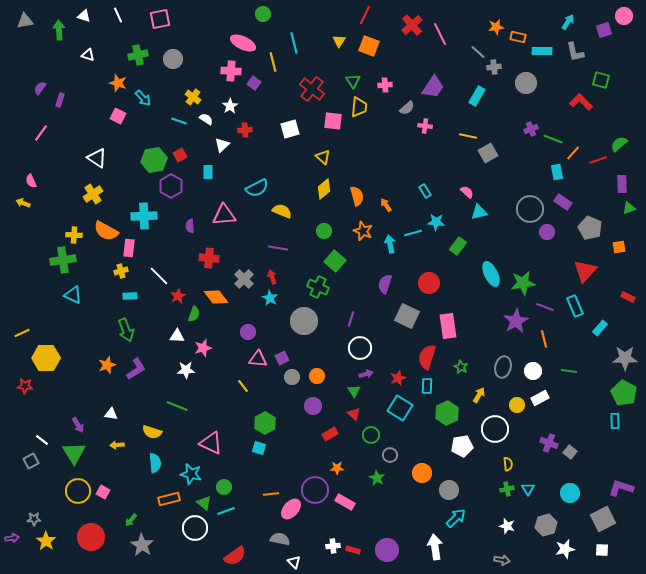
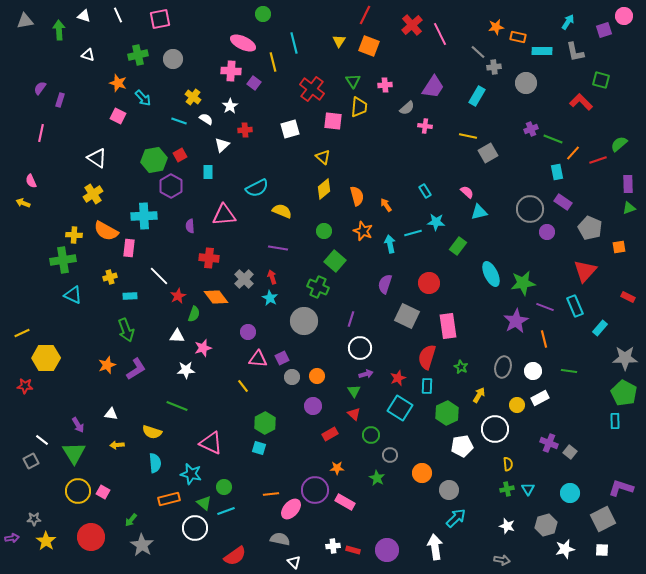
pink line at (41, 133): rotated 24 degrees counterclockwise
purple rectangle at (622, 184): moved 6 px right
yellow cross at (121, 271): moved 11 px left, 6 px down
